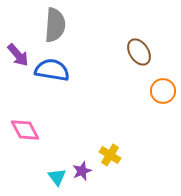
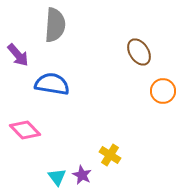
blue semicircle: moved 14 px down
pink diamond: rotated 16 degrees counterclockwise
purple star: moved 4 px down; rotated 24 degrees counterclockwise
